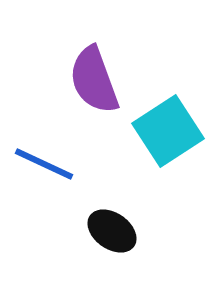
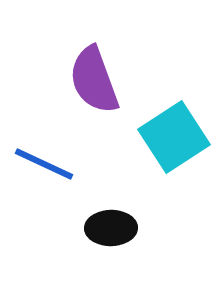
cyan square: moved 6 px right, 6 px down
black ellipse: moved 1 px left, 3 px up; rotated 36 degrees counterclockwise
